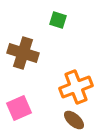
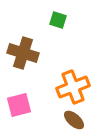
orange cross: moved 3 px left
pink square: moved 3 px up; rotated 10 degrees clockwise
